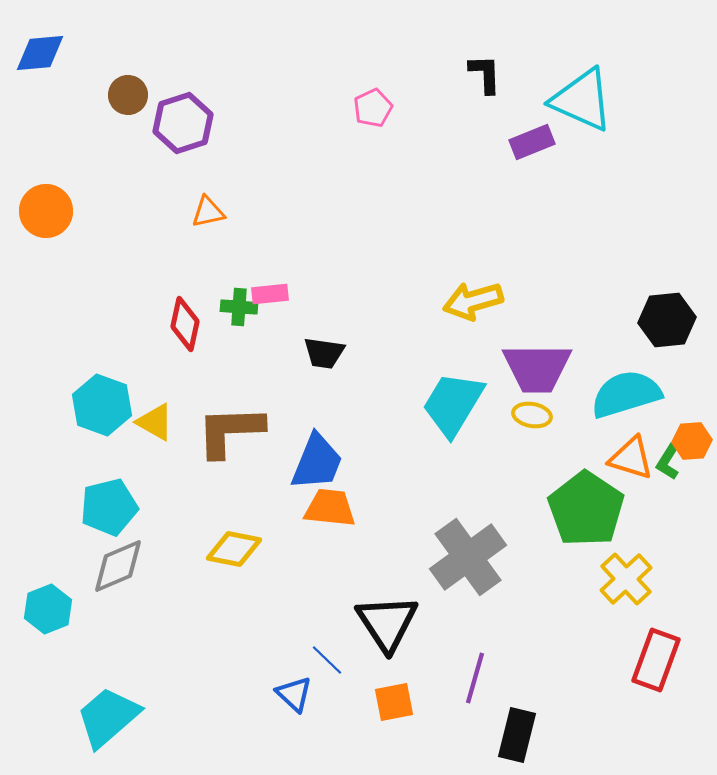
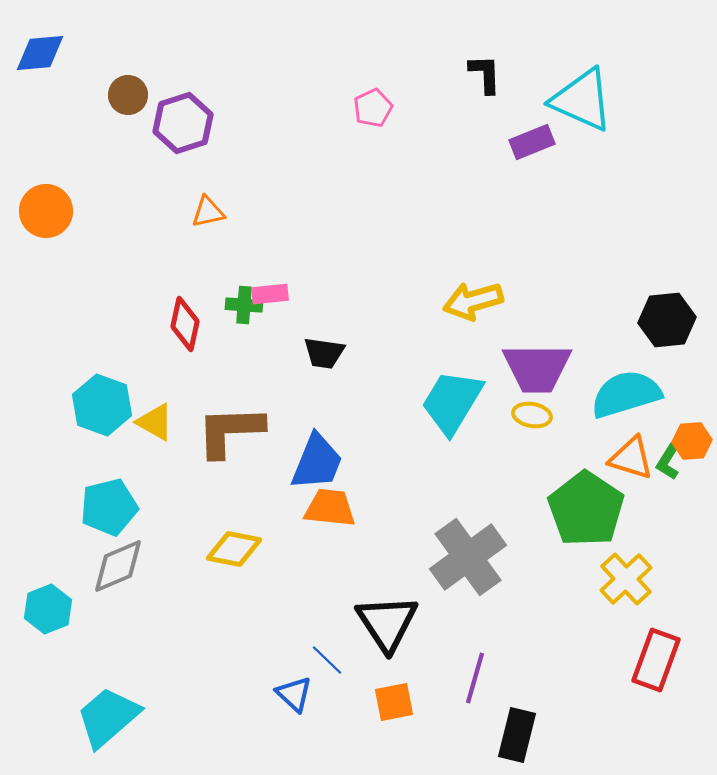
green cross at (239, 307): moved 5 px right, 2 px up
cyan trapezoid at (453, 404): moved 1 px left, 2 px up
